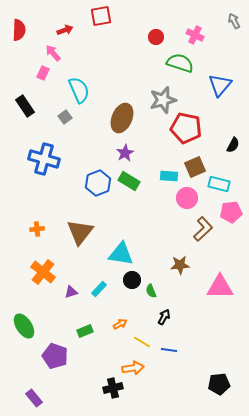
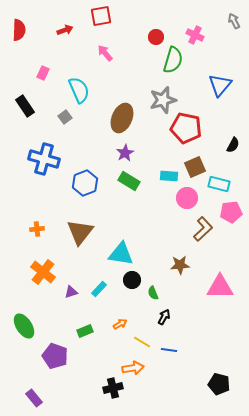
pink arrow at (53, 53): moved 52 px right
green semicircle at (180, 63): moved 7 px left, 3 px up; rotated 88 degrees clockwise
blue hexagon at (98, 183): moved 13 px left
green semicircle at (151, 291): moved 2 px right, 2 px down
black pentagon at (219, 384): rotated 20 degrees clockwise
